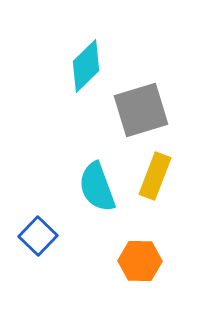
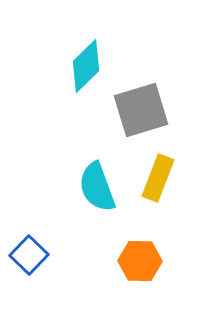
yellow rectangle: moved 3 px right, 2 px down
blue square: moved 9 px left, 19 px down
